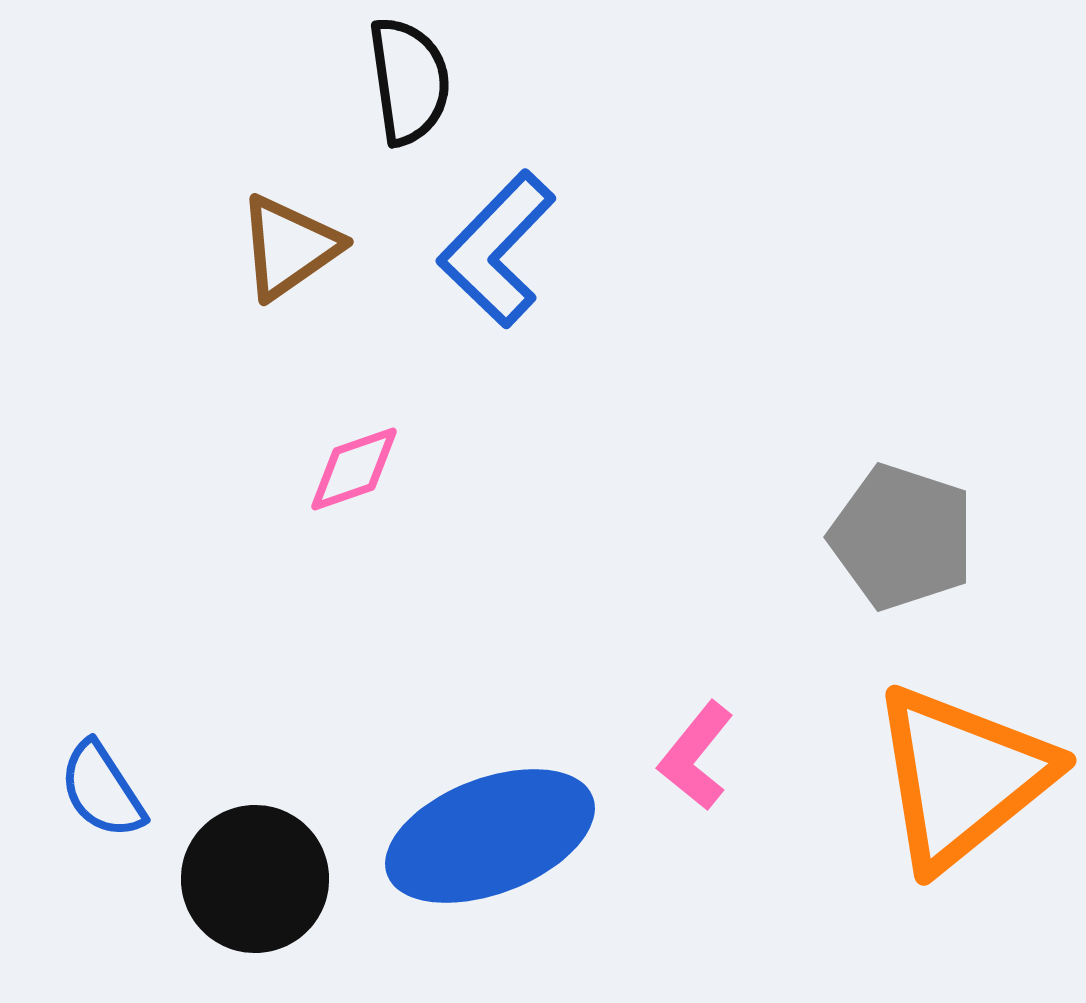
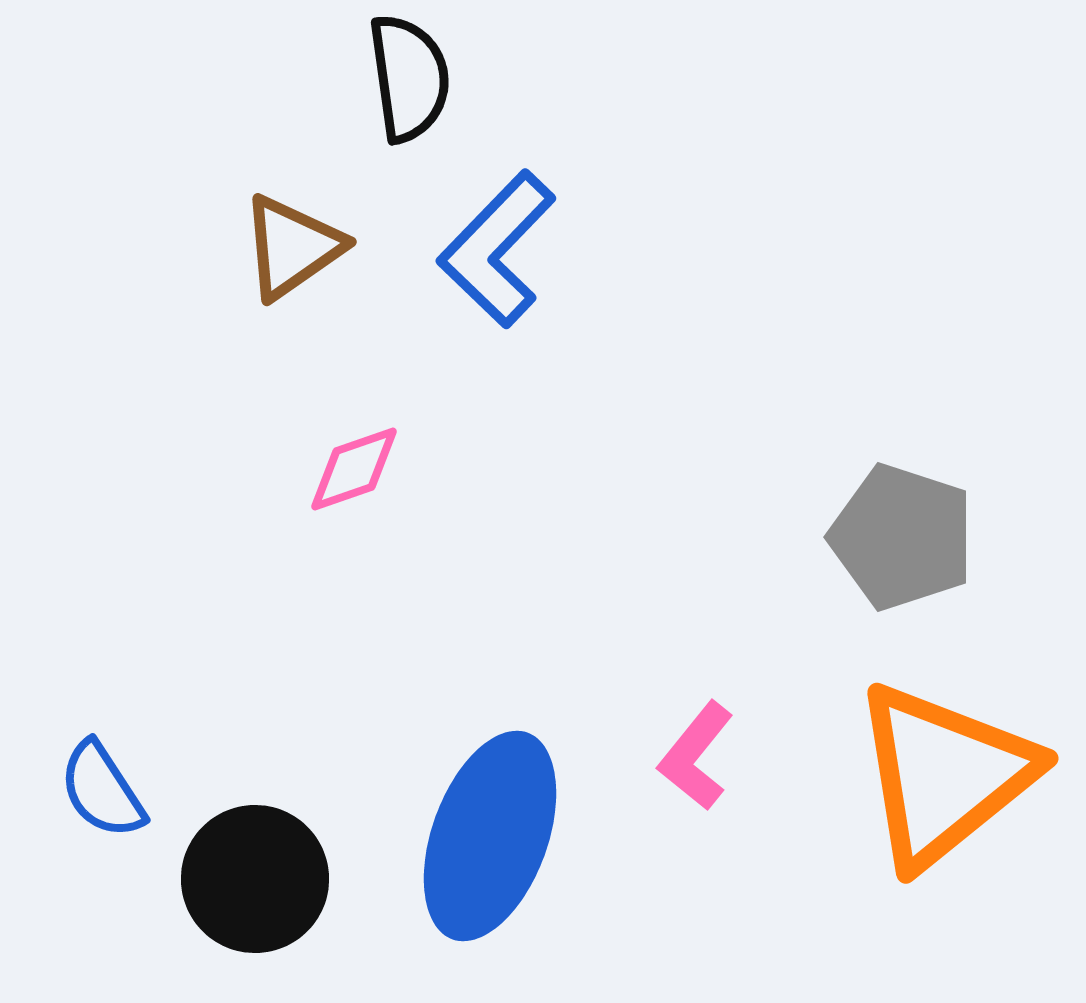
black semicircle: moved 3 px up
brown triangle: moved 3 px right
orange triangle: moved 18 px left, 2 px up
blue ellipse: rotated 49 degrees counterclockwise
